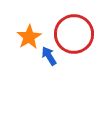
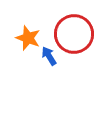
orange star: moved 1 px left, 1 px down; rotated 20 degrees counterclockwise
